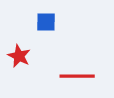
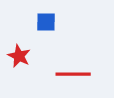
red line: moved 4 px left, 2 px up
